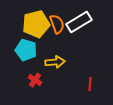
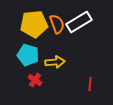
yellow pentagon: moved 2 px left; rotated 8 degrees clockwise
cyan pentagon: moved 2 px right, 5 px down
